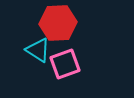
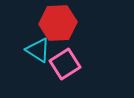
pink square: rotated 12 degrees counterclockwise
